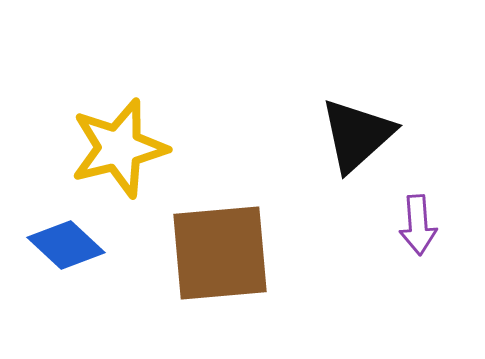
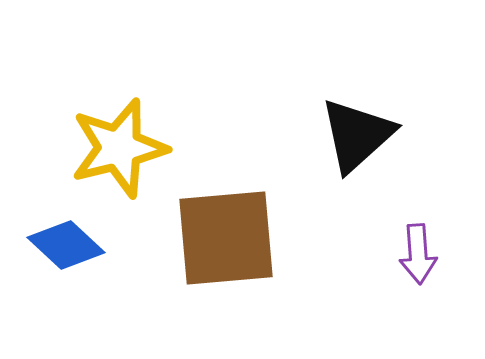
purple arrow: moved 29 px down
brown square: moved 6 px right, 15 px up
